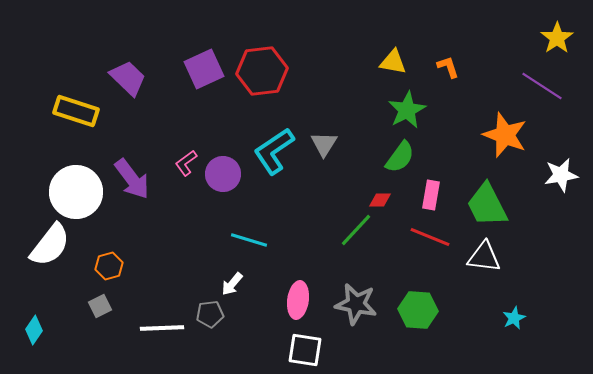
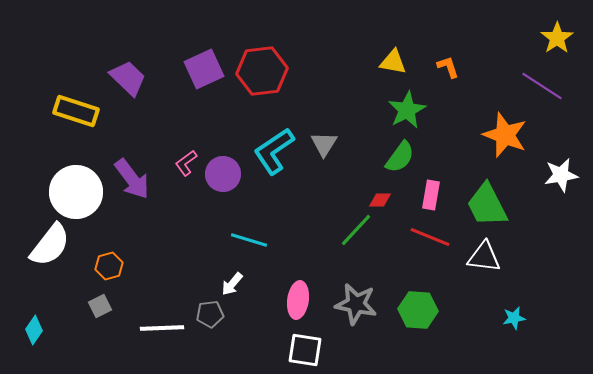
cyan star: rotated 15 degrees clockwise
